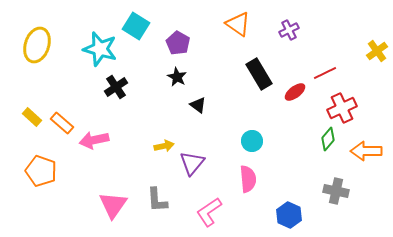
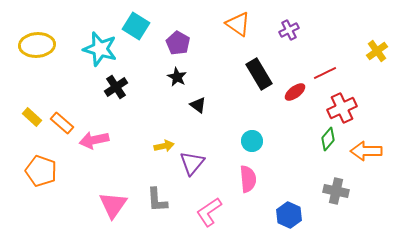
yellow ellipse: rotated 68 degrees clockwise
